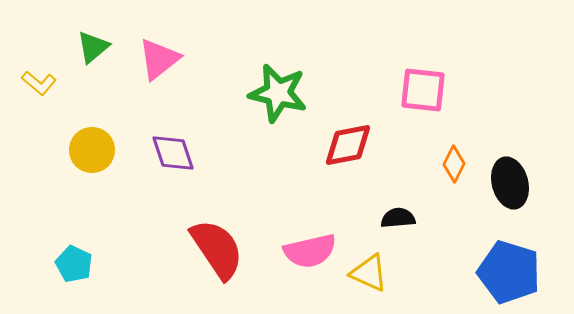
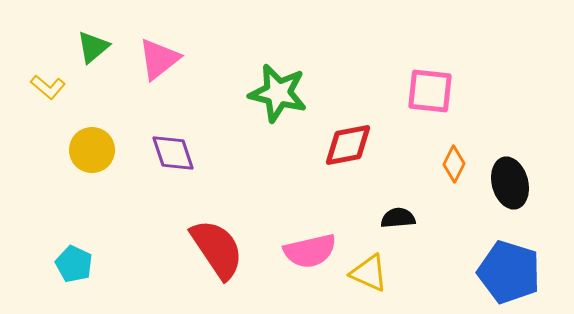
yellow L-shape: moved 9 px right, 4 px down
pink square: moved 7 px right, 1 px down
